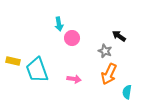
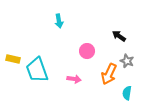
cyan arrow: moved 3 px up
pink circle: moved 15 px right, 13 px down
gray star: moved 22 px right, 10 px down
yellow rectangle: moved 2 px up
cyan semicircle: moved 1 px down
